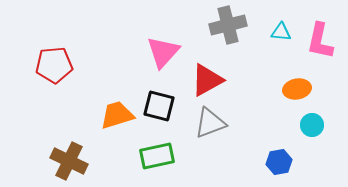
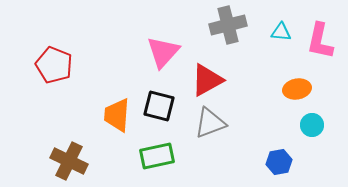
red pentagon: rotated 27 degrees clockwise
orange trapezoid: rotated 69 degrees counterclockwise
